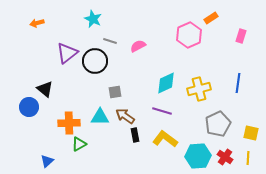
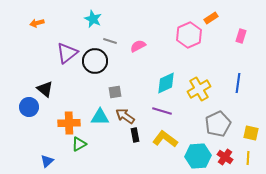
yellow cross: rotated 15 degrees counterclockwise
